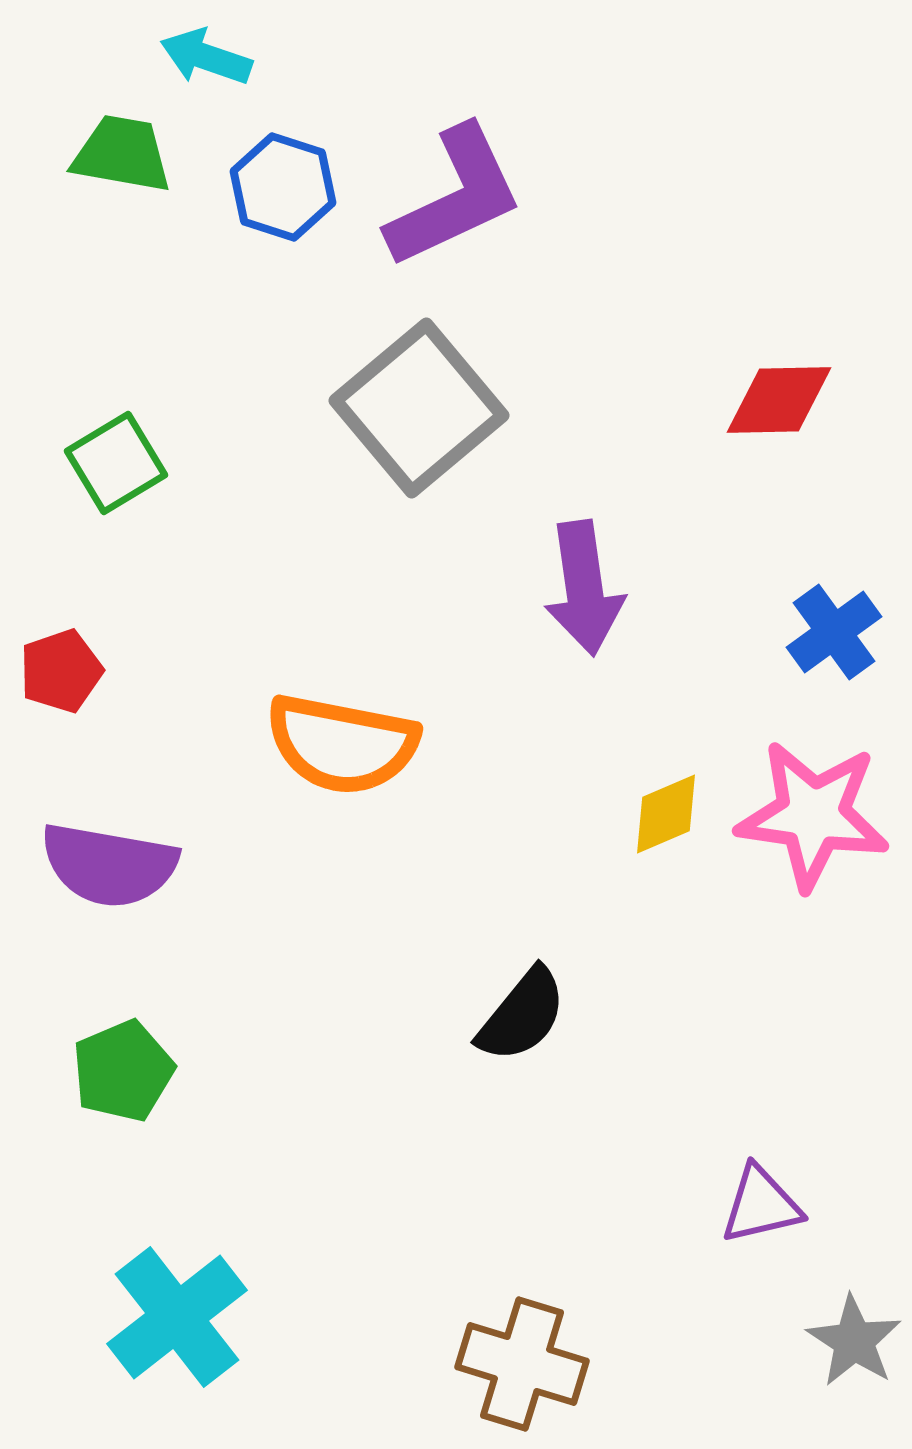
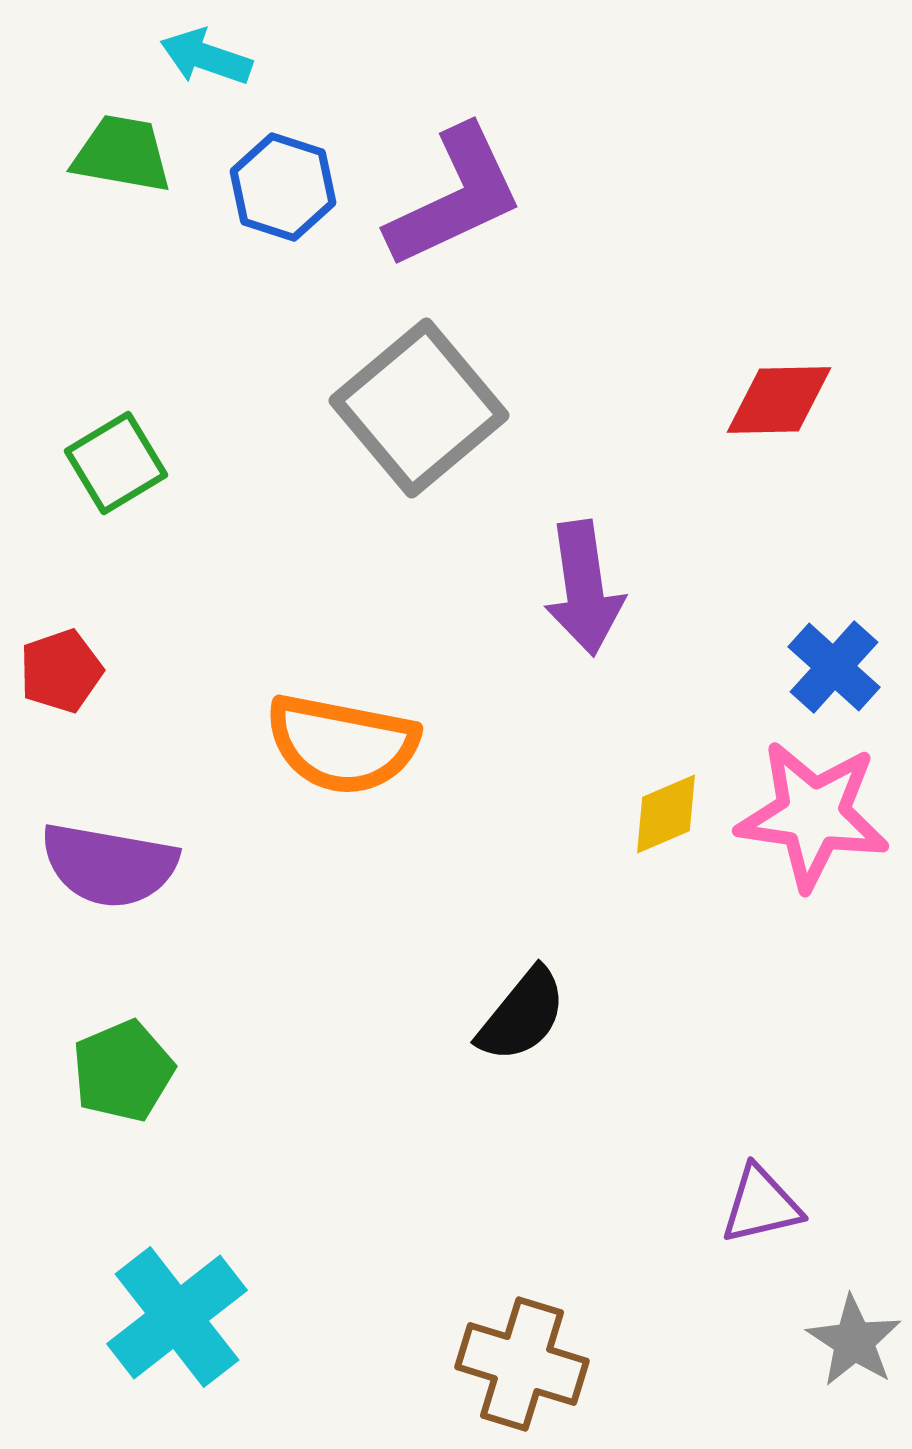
blue cross: moved 35 px down; rotated 12 degrees counterclockwise
